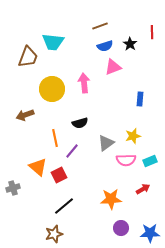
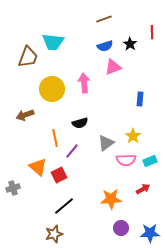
brown line: moved 4 px right, 7 px up
yellow star: rotated 21 degrees counterclockwise
